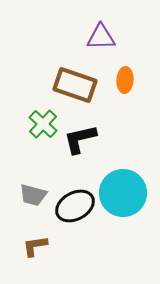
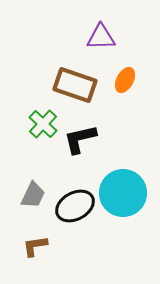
orange ellipse: rotated 25 degrees clockwise
gray trapezoid: rotated 80 degrees counterclockwise
